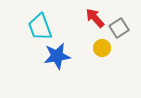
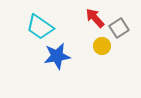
cyan trapezoid: rotated 36 degrees counterclockwise
yellow circle: moved 2 px up
